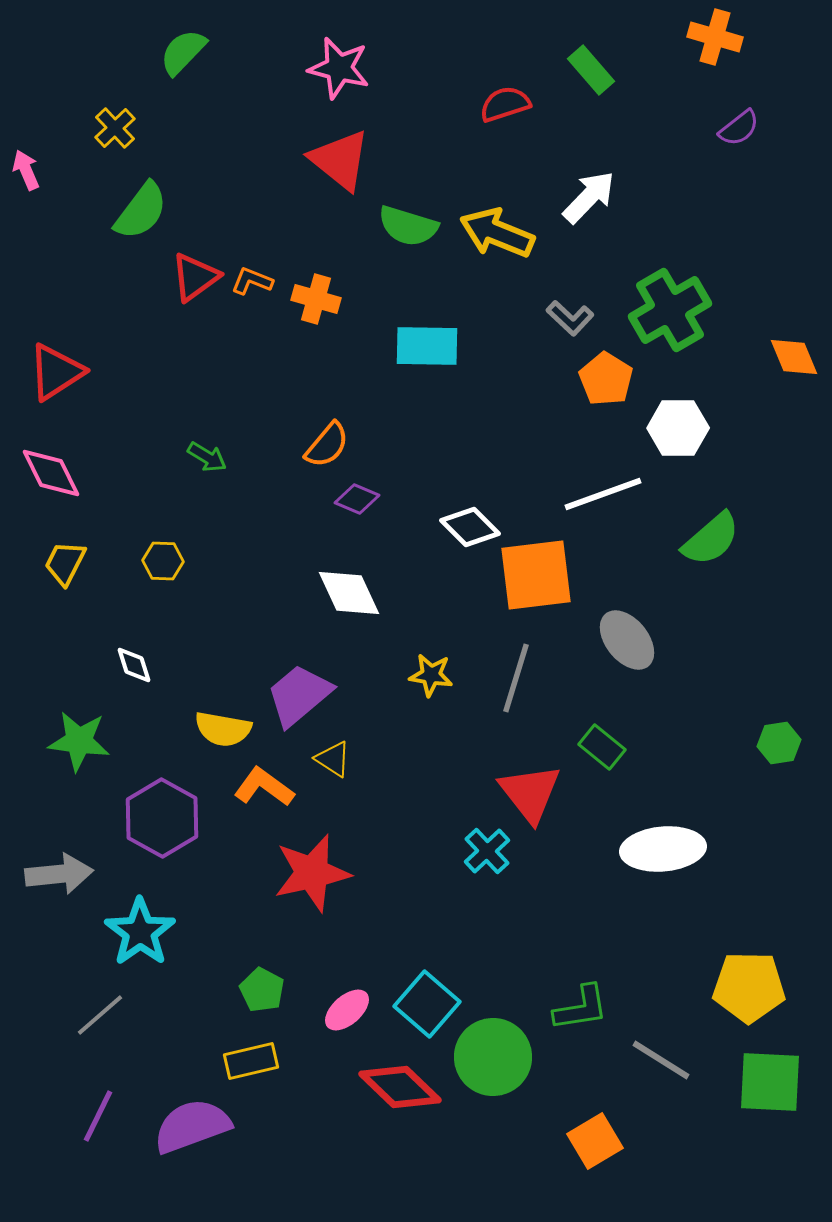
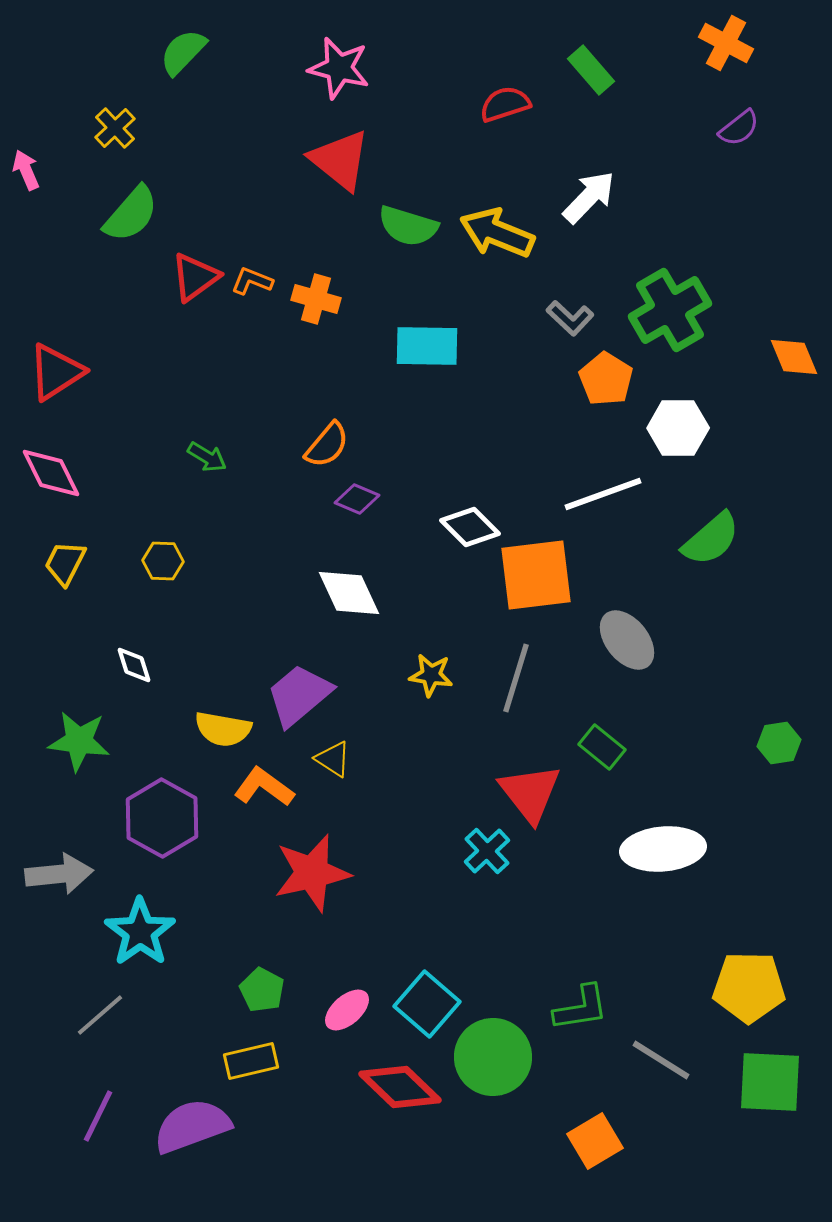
orange cross at (715, 37): moved 11 px right, 6 px down; rotated 12 degrees clockwise
green semicircle at (141, 211): moved 10 px left, 3 px down; rotated 4 degrees clockwise
